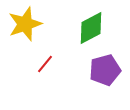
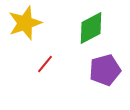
yellow star: moved 1 px up
